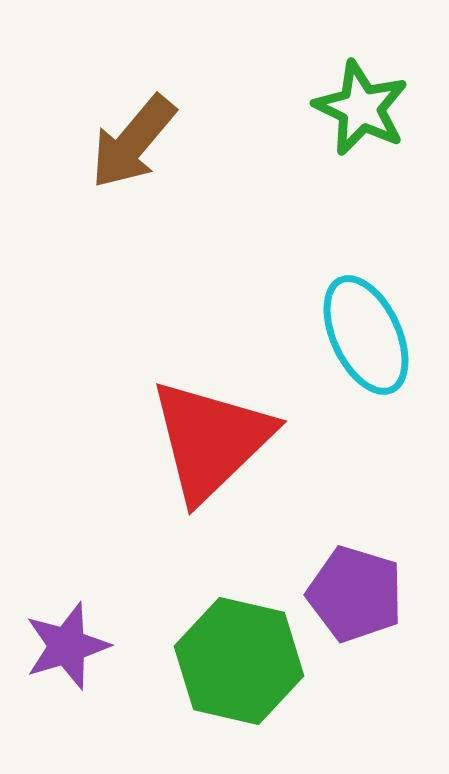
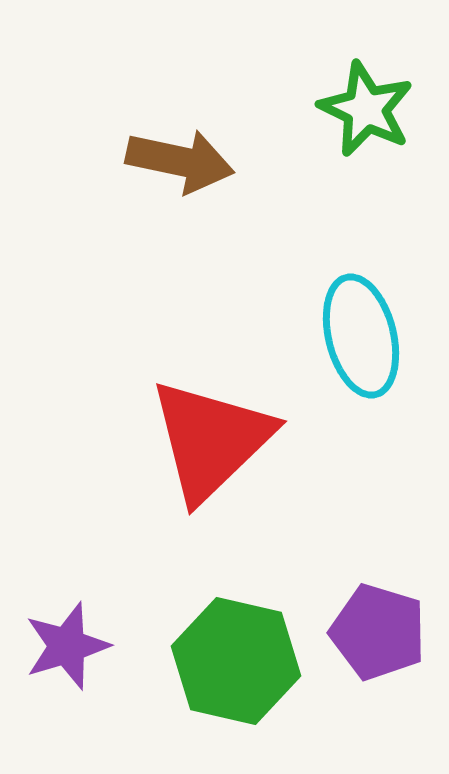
green star: moved 5 px right, 1 px down
brown arrow: moved 47 px right, 19 px down; rotated 118 degrees counterclockwise
cyan ellipse: moved 5 px left, 1 px down; rotated 11 degrees clockwise
purple pentagon: moved 23 px right, 38 px down
green hexagon: moved 3 px left
